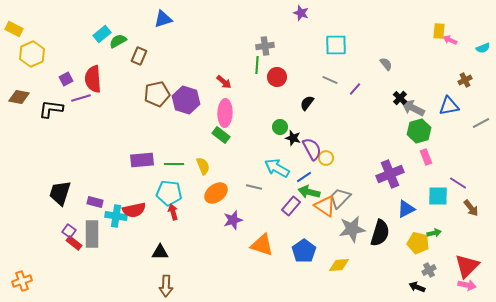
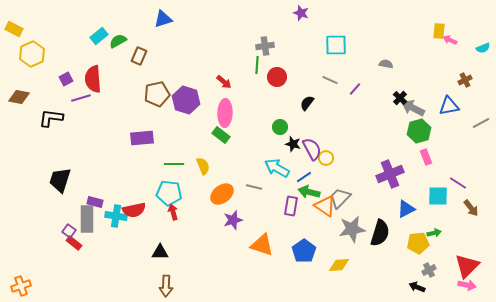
cyan rectangle at (102, 34): moved 3 px left, 2 px down
gray semicircle at (386, 64): rotated 40 degrees counterclockwise
black L-shape at (51, 109): moved 9 px down
black star at (293, 138): moved 6 px down
purple rectangle at (142, 160): moved 22 px up
black trapezoid at (60, 193): moved 13 px up
orange ellipse at (216, 193): moved 6 px right, 1 px down
purple rectangle at (291, 206): rotated 30 degrees counterclockwise
gray rectangle at (92, 234): moved 5 px left, 15 px up
yellow pentagon at (418, 243): rotated 20 degrees counterclockwise
orange cross at (22, 281): moved 1 px left, 5 px down
